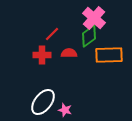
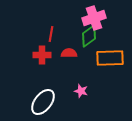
pink cross: rotated 30 degrees clockwise
red line: moved 1 px left; rotated 35 degrees counterclockwise
orange rectangle: moved 1 px right, 3 px down
pink star: moved 16 px right, 19 px up
